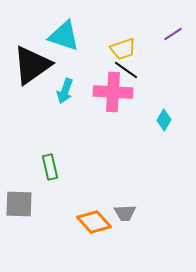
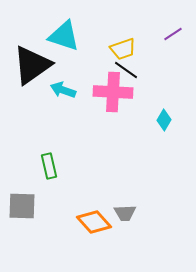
cyan arrow: moved 2 px left, 1 px up; rotated 90 degrees clockwise
green rectangle: moved 1 px left, 1 px up
gray square: moved 3 px right, 2 px down
